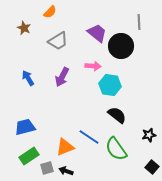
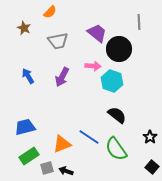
gray trapezoid: rotated 20 degrees clockwise
black circle: moved 2 px left, 3 px down
blue arrow: moved 2 px up
cyan hexagon: moved 2 px right, 4 px up; rotated 10 degrees clockwise
black star: moved 1 px right, 2 px down; rotated 24 degrees counterclockwise
orange triangle: moved 3 px left, 3 px up
